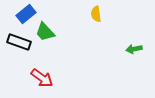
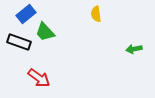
red arrow: moved 3 px left
